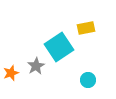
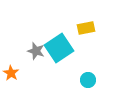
cyan square: moved 1 px down
gray star: moved 15 px up; rotated 24 degrees counterclockwise
orange star: rotated 21 degrees counterclockwise
